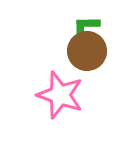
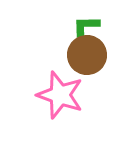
brown circle: moved 4 px down
